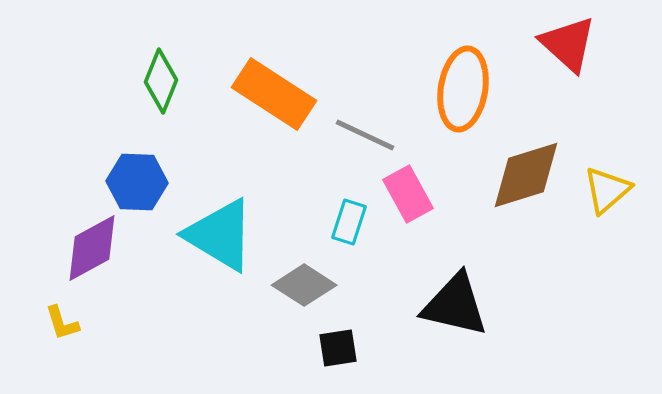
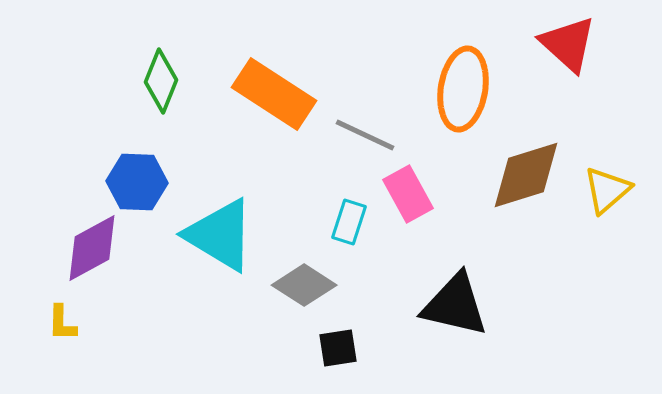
yellow L-shape: rotated 18 degrees clockwise
